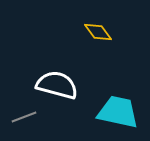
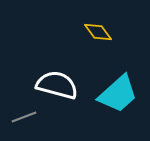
cyan trapezoid: moved 18 px up; rotated 126 degrees clockwise
